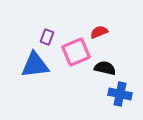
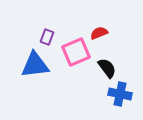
red semicircle: moved 1 px down
black semicircle: moved 2 px right; rotated 40 degrees clockwise
